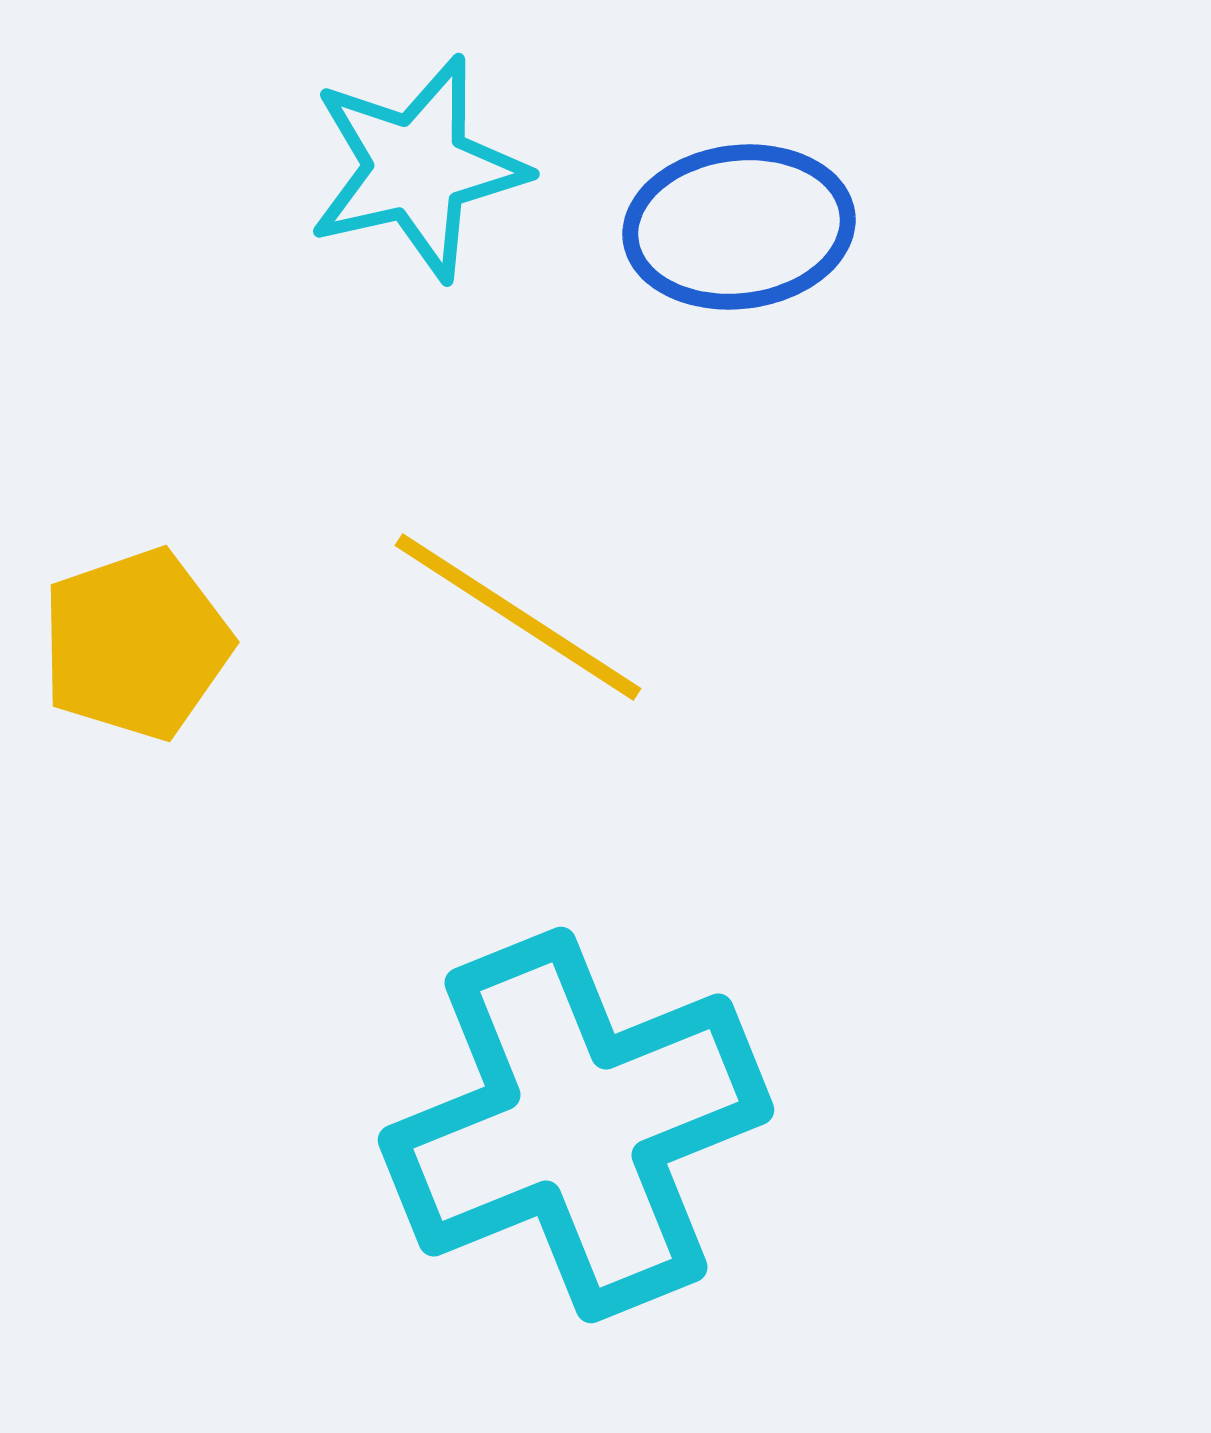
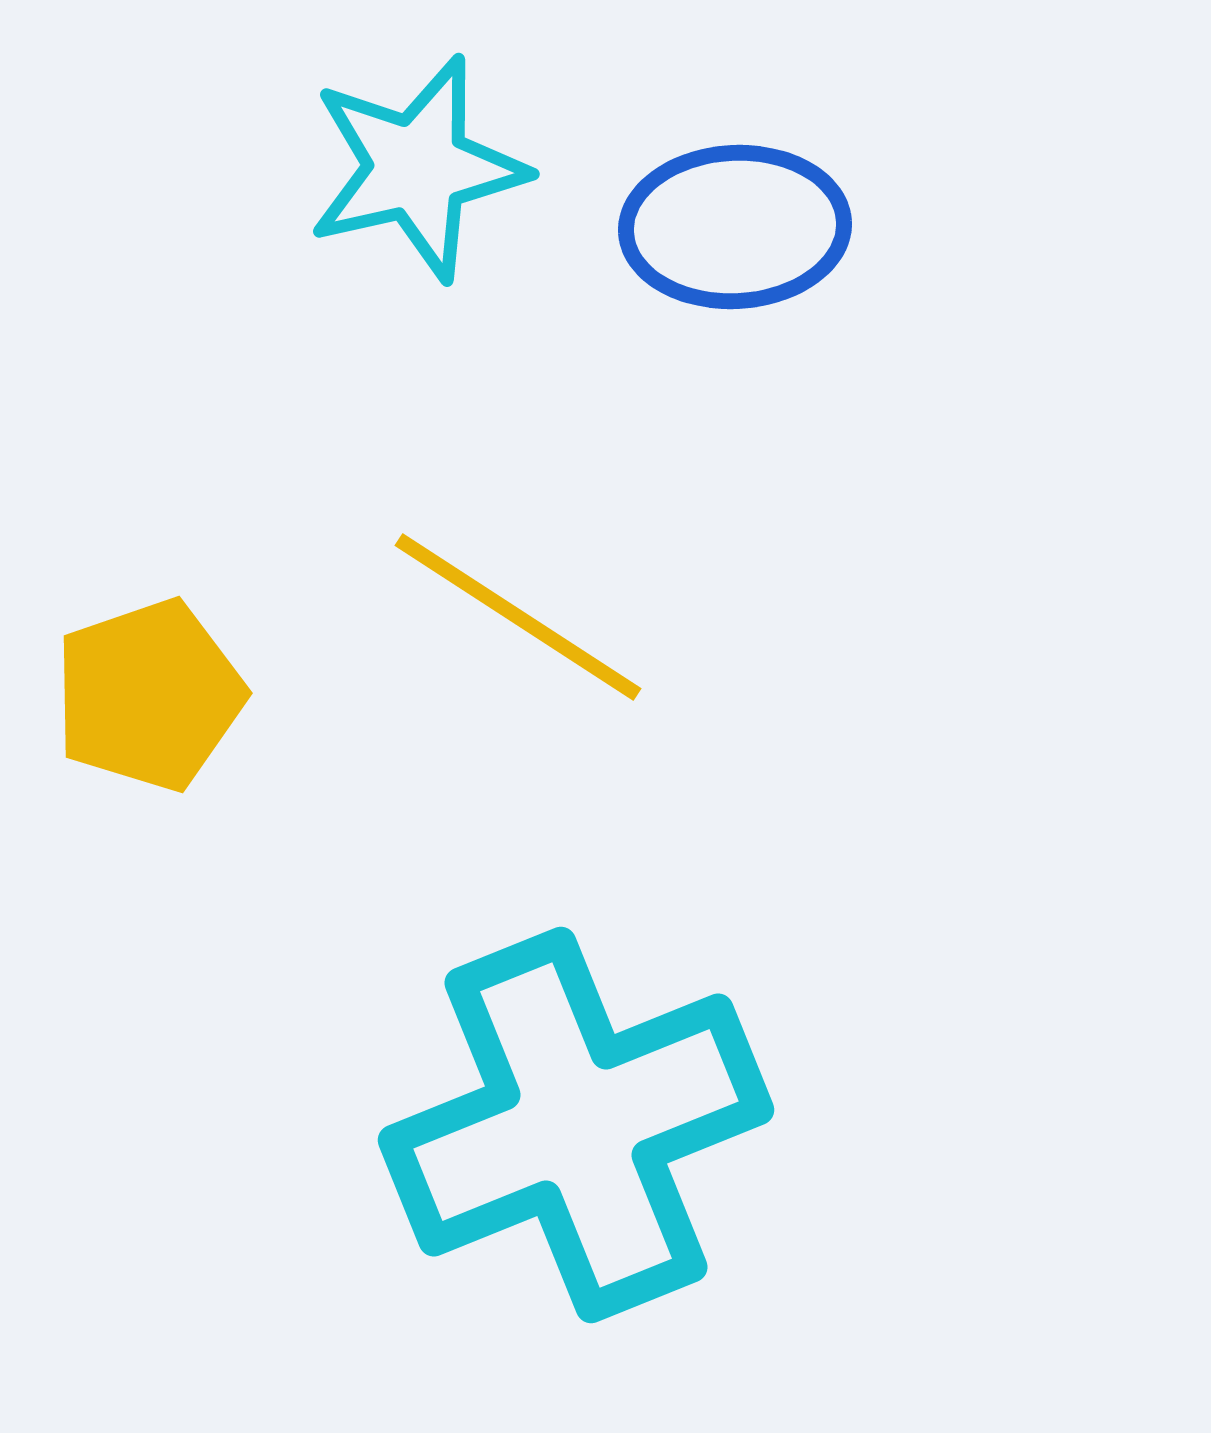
blue ellipse: moved 4 px left; rotated 4 degrees clockwise
yellow pentagon: moved 13 px right, 51 px down
